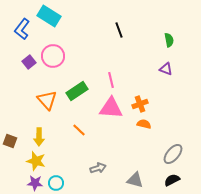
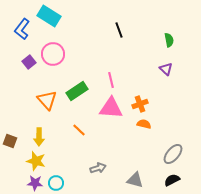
pink circle: moved 2 px up
purple triangle: rotated 24 degrees clockwise
